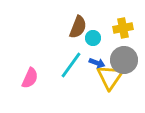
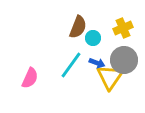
yellow cross: rotated 12 degrees counterclockwise
